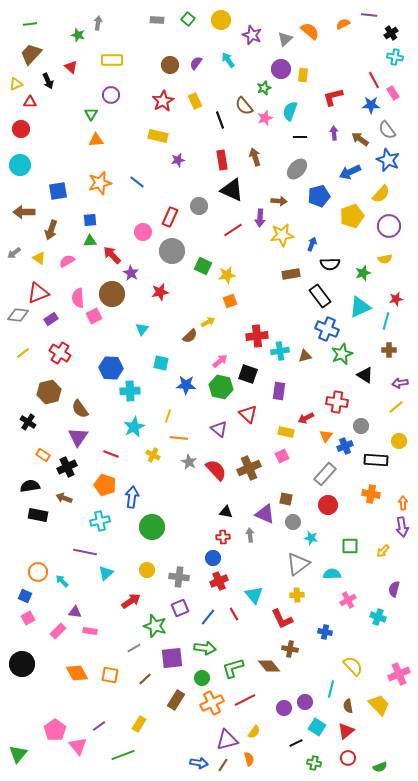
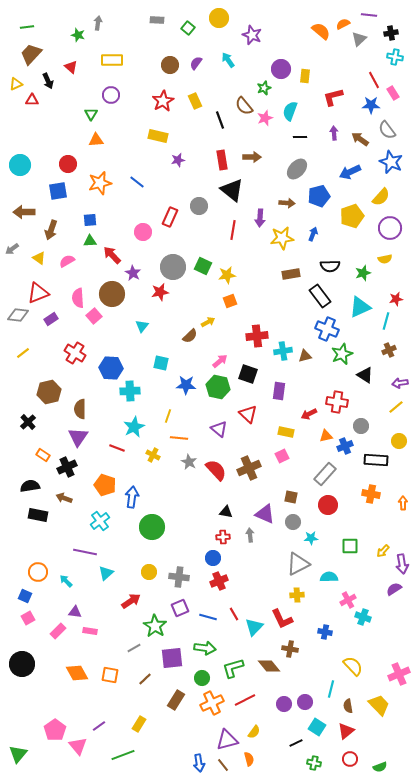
green square at (188, 19): moved 9 px down
yellow circle at (221, 20): moved 2 px left, 2 px up
green line at (30, 24): moved 3 px left, 3 px down
orange semicircle at (310, 31): moved 11 px right
black cross at (391, 33): rotated 24 degrees clockwise
gray triangle at (285, 39): moved 74 px right
yellow rectangle at (303, 75): moved 2 px right, 1 px down
red triangle at (30, 102): moved 2 px right, 2 px up
red circle at (21, 129): moved 47 px right, 35 px down
brown arrow at (255, 157): moved 3 px left; rotated 108 degrees clockwise
blue star at (388, 160): moved 3 px right, 2 px down
black triangle at (232, 190): rotated 15 degrees clockwise
yellow semicircle at (381, 194): moved 3 px down
brown arrow at (279, 201): moved 8 px right, 2 px down
purple circle at (389, 226): moved 1 px right, 2 px down
red line at (233, 230): rotated 48 degrees counterclockwise
yellow star at (282, 235): moved 3 px down
blue arrow at (312, 244): moved 1 px right, 10 px up
gray circle at (172, 251): moved 1 px right, 16 px down
gray arrow at (14, 253): moved 2 px left, 4 px up
black semicircle at (330, 264): moved 2 px down
purple star at (131, 273): moved 2 px right
pink square at (94, 316): rotated 14 degrees counterclockwise
cyan triangle at (142, 329): moved 3 px up
brown cross at (389, 350): rotated 24 degrees counterclockwise
cyan cross at (280, 351): moved 3 px right
red cross at (60, 353): moved 15 px right
green hexagon at (221, 387): moved 3 px left
brown semicircle at (80, 409): rotated 36 degrees clockwise
red arrow at (306, 418): moved 3 px right, 4 px up
black cross at (28, 422): rotated 14 degrees clockwise
orange triangle at (326, 436): rotated 40 degrees clockwise
red line at (111, 454): moved 6 px right, 6 px up
brown square at (286, 499): moved 5 px right, 2 px up
cyan cross at (100, 521): rotated 24 degrees counterclockwise
purple arrow at (402, 527): moved 37 px down
cyan star at (311, 538): rotated 16 degrees counterclockwise
gray triangle at (298, 564): rotated 10 degrees clockwise
yellow circle at (147, 570): moved 2 px right, 2 px down
cyan semicircle at (332, 574): moved 3 px left, 3 px down
cyan arrow at (62, 581): moved 4 px right
purple semicircle at (394, 589): rotated 42 degrees clockwise
cyan triangle at (254, 595): moved 32 px down; rotated 24 degrees clockwise
blue line at (208, 617): rotated 66 degrees clockwise
cyan cross at (378, 617): moved 15 px left
green star at (155, 626): rotated 15 degrees clockwise
purple circle at (284, 708): moved 4 px up
red circle at (348, 758): moved 2 px right, 1 px down
blue arrow at (199, 763): rotated 72 degrees clockwise
brown line at (223, 765): rotated 72 degrees counterclockwise
